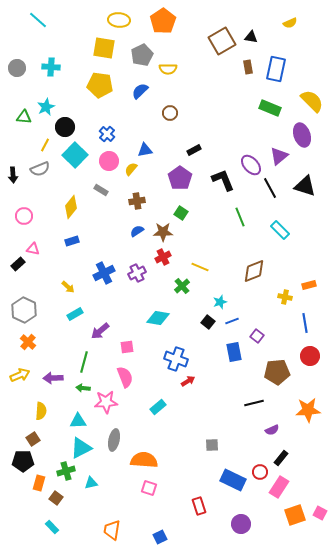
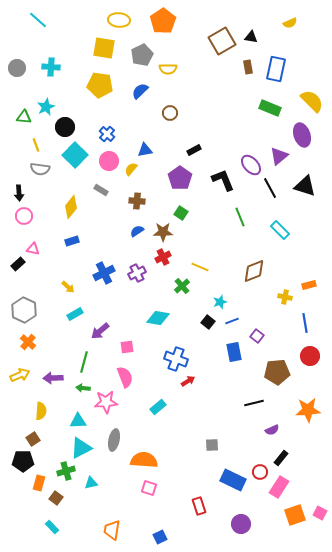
yellow line at (45, 145): moved 9 px left; rotated 48 degrees counterclockwise
gray semicircle at (40, 169): rotated 30 degrees clockwise
black arrow at (13, 175): moved 6 px right, 18 px down
brown cross at (137, 201): rotated 14 degrees clockwise
